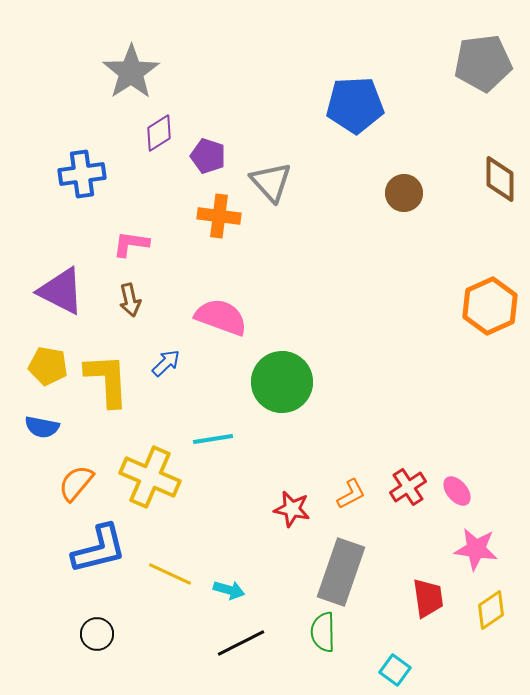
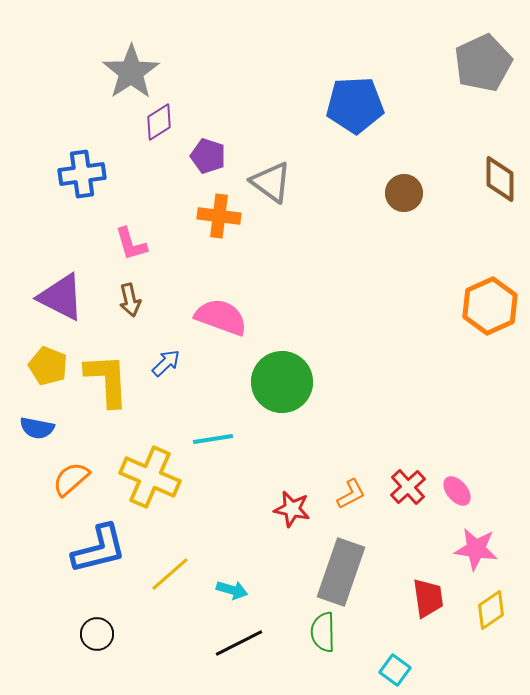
gray pentagon: rotated 18 degrees counterclockwise
purple diamond: moved 11 px up
gray triangle: rotated 12 degrees counterclockwise
pink L-shape: rotated 114 degrees counterclockwise
purple triangle: moved 6 px down
yellow pentagon: rotated 12 degrees clockwise
blue semicircle: moved 5 px left, 1 px down
orange semicircle: moved 5 px left, 4 px up; rotated 9 degrees clockwise
red cross: rotated 9 degrees counterclockwise
yellow line: rotated 66 degrees counterclockwise
cyan arrow: moved 3 px right
black line: moved 2 px left
